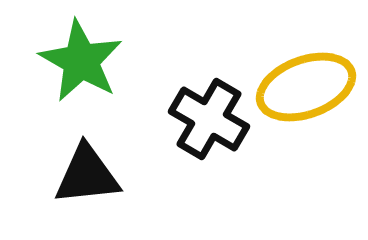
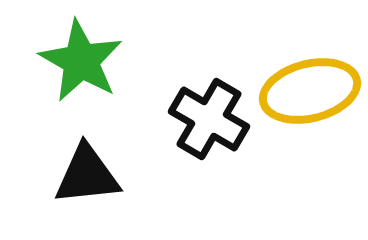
yellow ellipse: moved 4 px right, 4 px down; rotated 6 degrees clockwise
